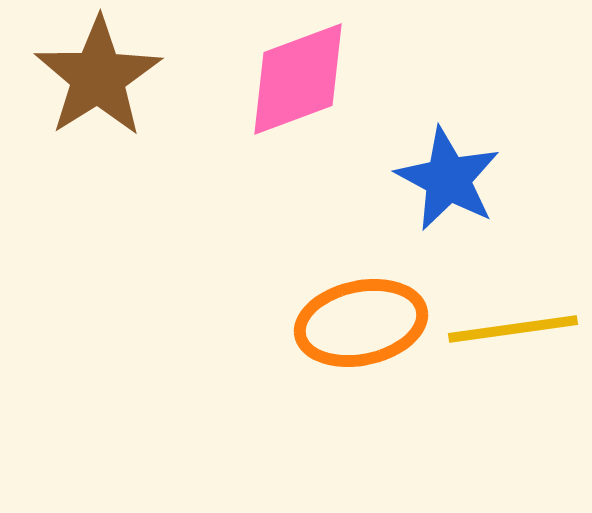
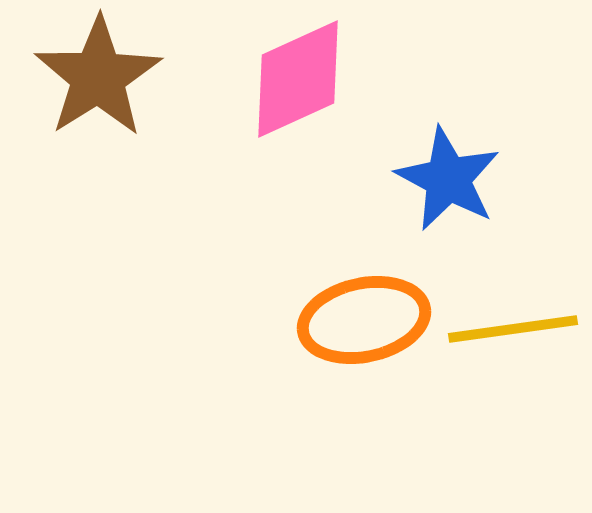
pink diamond: rotated 4 degrees counterclockwise
orange ellipse: moved 3 px right, 3 px up
